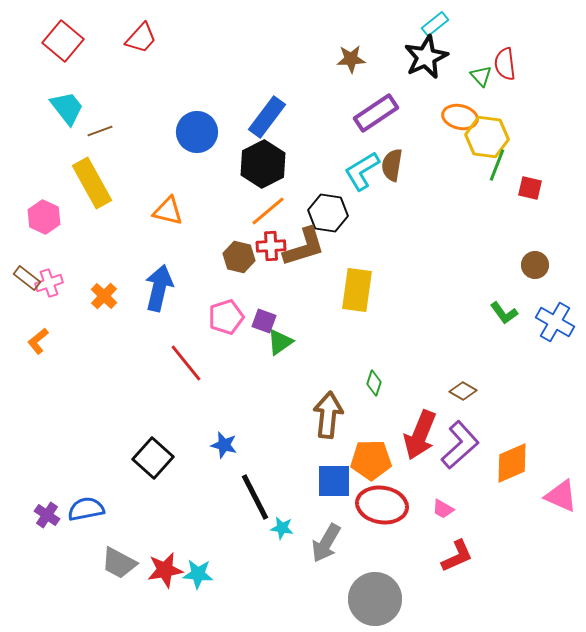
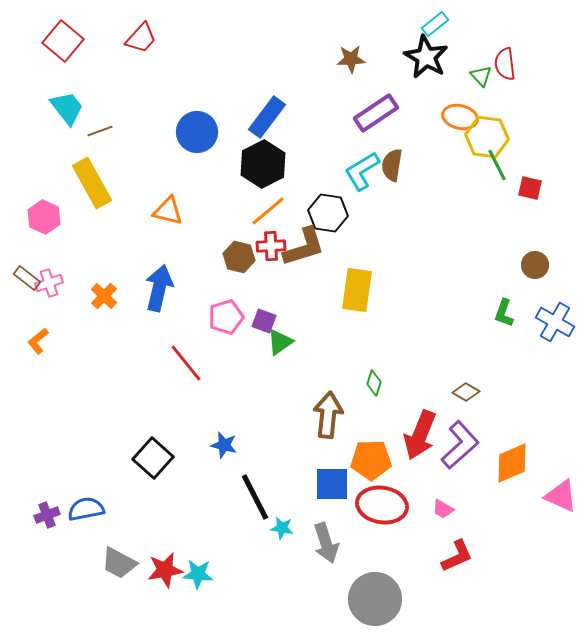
black star at (426, 57): rotated 18 degrees counterclockwise
green line at (497, 165): rotated 48 degrees counterclockwise
green L-shape at (504, 313): rotated 56 degrees clockwise
brown diamond at (463, 391): moved 3 px right, 1 px down
blue square at (334, 481): moved 2 px left, 3 px down
purple cross at (47, 515): rotated 35 degrees clockwise
gray arrow at (326, 543): rotated 48 degrees counterclockwise
